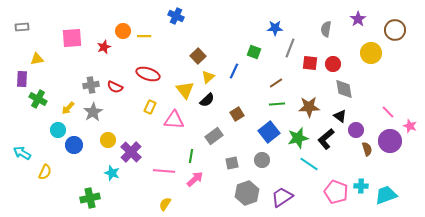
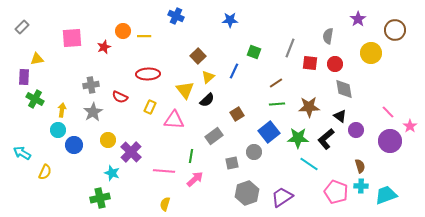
gray rectangle at (22, 27): rotated 40 degrees counterclockwise
blue star at (275, 28): moved 45 px left, 8 px up
gray semicircle at (326, 29): moved 2 px right, 7 px down
red circle at (333, 64): moved 2 px right
red ellipse at (148, 74): rotated 20 degrees counterclockwise
purple rectangle at (22, 79): moved 2 px right, 2 px up
red semicircle at (115, 87): moved 5 px right, 10 px down
green cross at (38, 99): moved 3 px left
yellow arrow at (68, 108): moved 6 px left, 2 px down; rotated 144 degrees clockwise
pink star at (410, 126): rotated 16 degrees clockwise
green star at (298, 138): rotated 15 degrees clockwise
brown semicircle at (367, 149): moved 7 px left, 17 px down
gray circle at (262, 160): moved 8 px left, 8 px up
green cross at (90, 198): moved 10 px right
yellow semicircle at (165, 204): rotated 16 degrees counterclockwise
